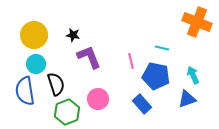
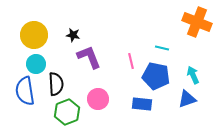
black semicircle: rotated 15 degrees clockwise
blue rectangle: rotated 42 degrees counterclockwise
